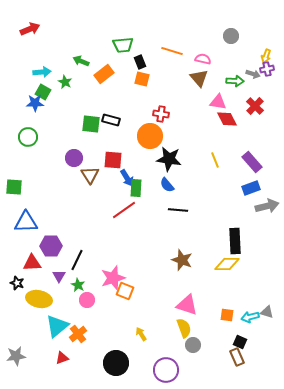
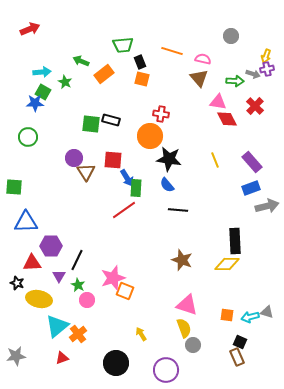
brown triangle at (90, 175): moved 4 px left, 3 px up
